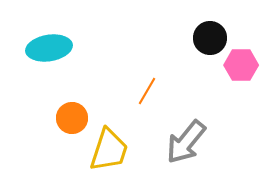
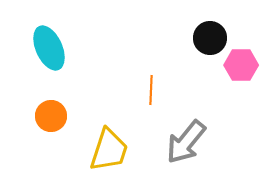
cyan ellipse: rotated 75 degrees clockwise
orange line: moved 4 px right, 1 px up; rotated 28 degrees counterclockwise
orange circle: moved 21 px left, 2 px up
